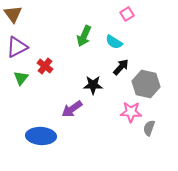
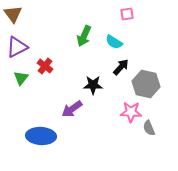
pink square: rotated 24 degrees clockwise
gray semicircle: rotated 42 degrees counterclockwise
